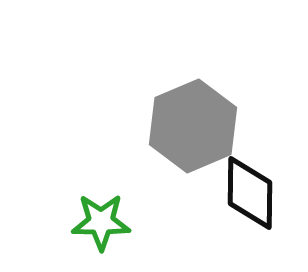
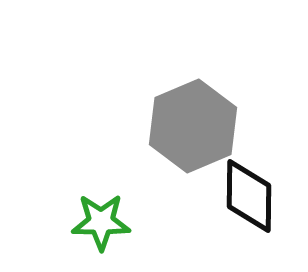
black diamond: moved 1 px left, 3 px down
